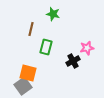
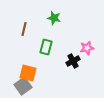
green star: moved 1 px right, 4 px down
brown line: moved 7 px left
